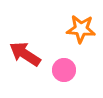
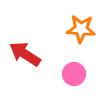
pink circle: moved 10 px right, 4 px down
